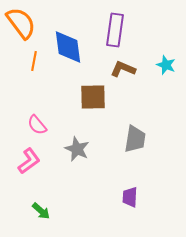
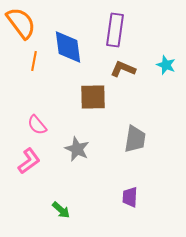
green arrow: moved 20 px right, 1 px up
